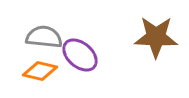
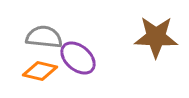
purple ellipse: moved 2 px left, 3 px down
